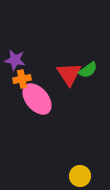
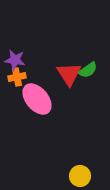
orange cross: moved 5 px left, 2 px up
